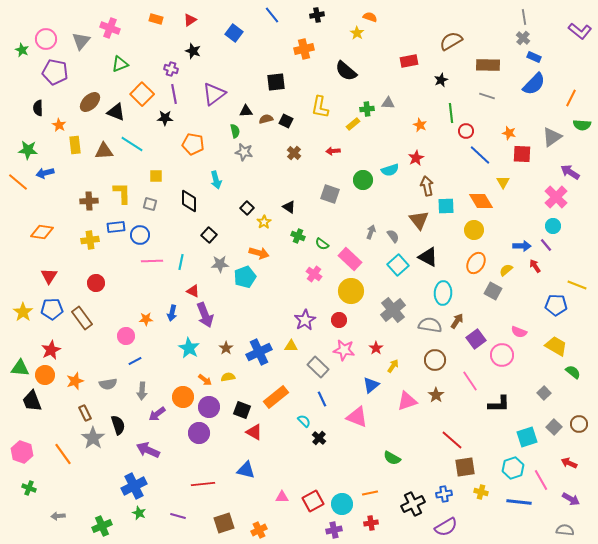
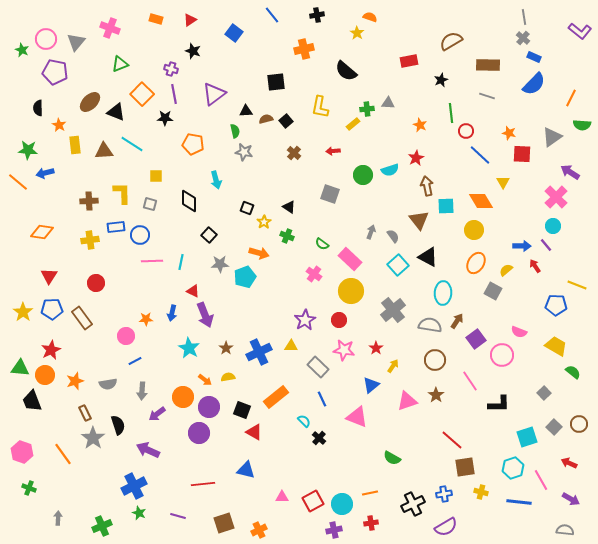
gray triangle at (81, 41): moved 5 px left, 1 px down
black square at (286, 121): rotated 24 degrees clockwise
green circle at (363, 180): moved 5 px up
black square at (247, 208): rotated 24 degrees counterclockwise
green cross at (298, 236): moved 11 px left
gray arrow at (58, 516): moved 2 px down; rotated 96 degrees clockwise
